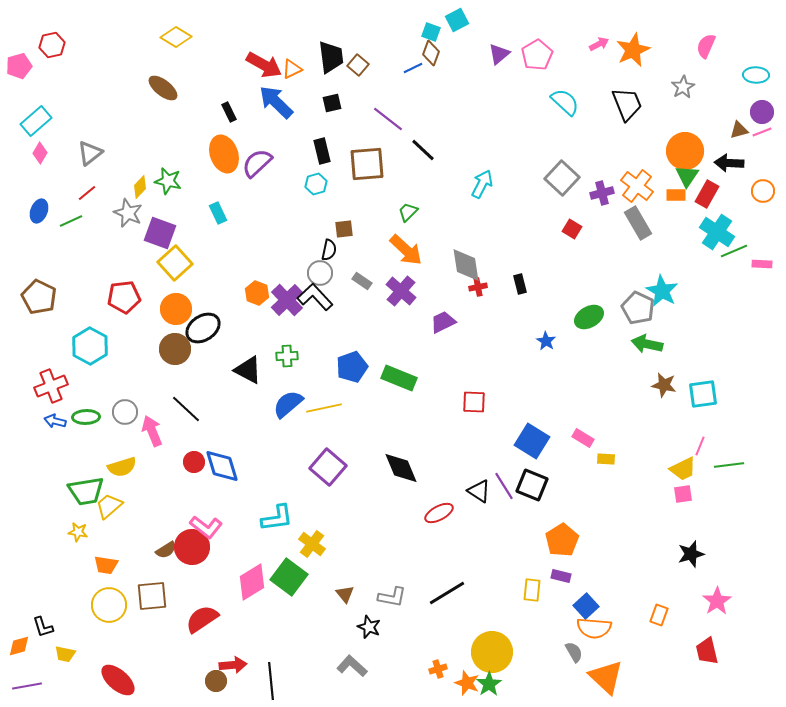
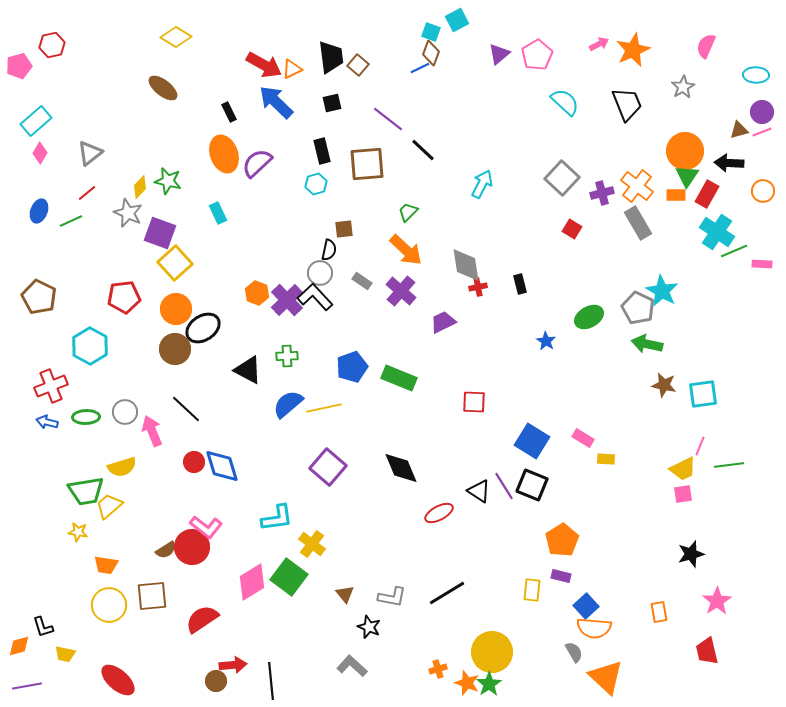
blue line at (413, 68): moved 7 px right
blue arrow at (55, 421): moved 8 px left, 1 px down
orange rectangle at (659, 615): moved 3 px up; rotated 30 degrees counterclockwise
